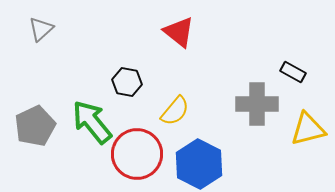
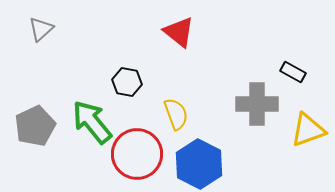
yellow semicircle: moved 1 px right, 3 px down; rotated 60 degrees counterclockwise
yellow triangle: moved 1 px down; rotated 6 degrees counterclockwise
